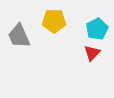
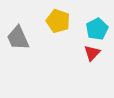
yellow pentagon: moved 4 px right; rotated 20 degrees clockwise
gray trapezoid: moved 1 px left, 2 px down
